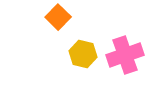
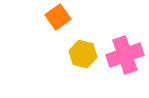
orange square: rotated 10 degrees clockwise
